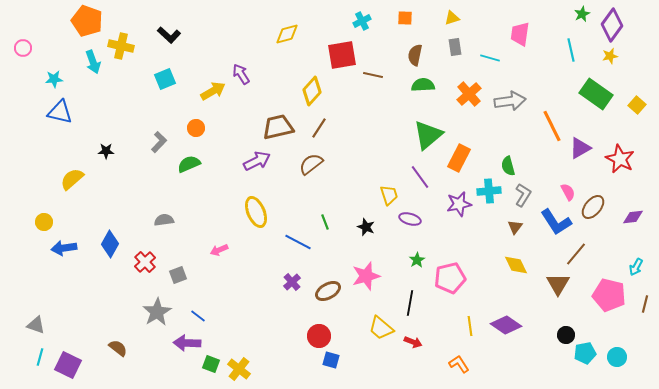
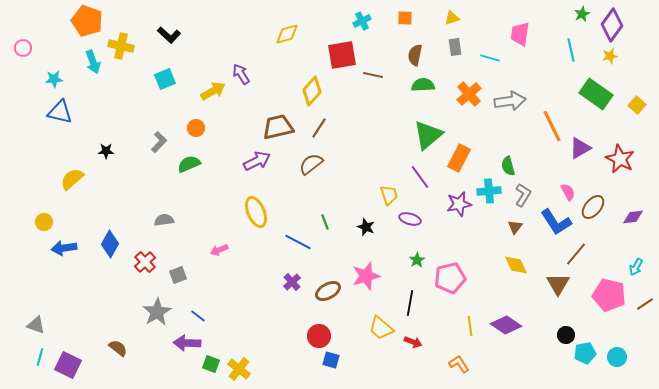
brown line at (645, 304): rotated 42 degrees clockwise
